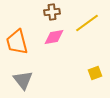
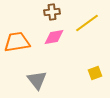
orange trapezoid: rotated 96 degrees clockwise
gray triangle: moved 14 px right
